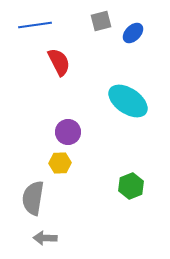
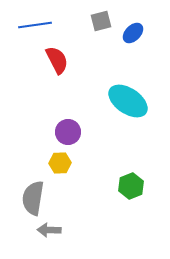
red semicircle: moved 2 px left, 2 px up
gray arrow: moved 4 px right, 8 px up
